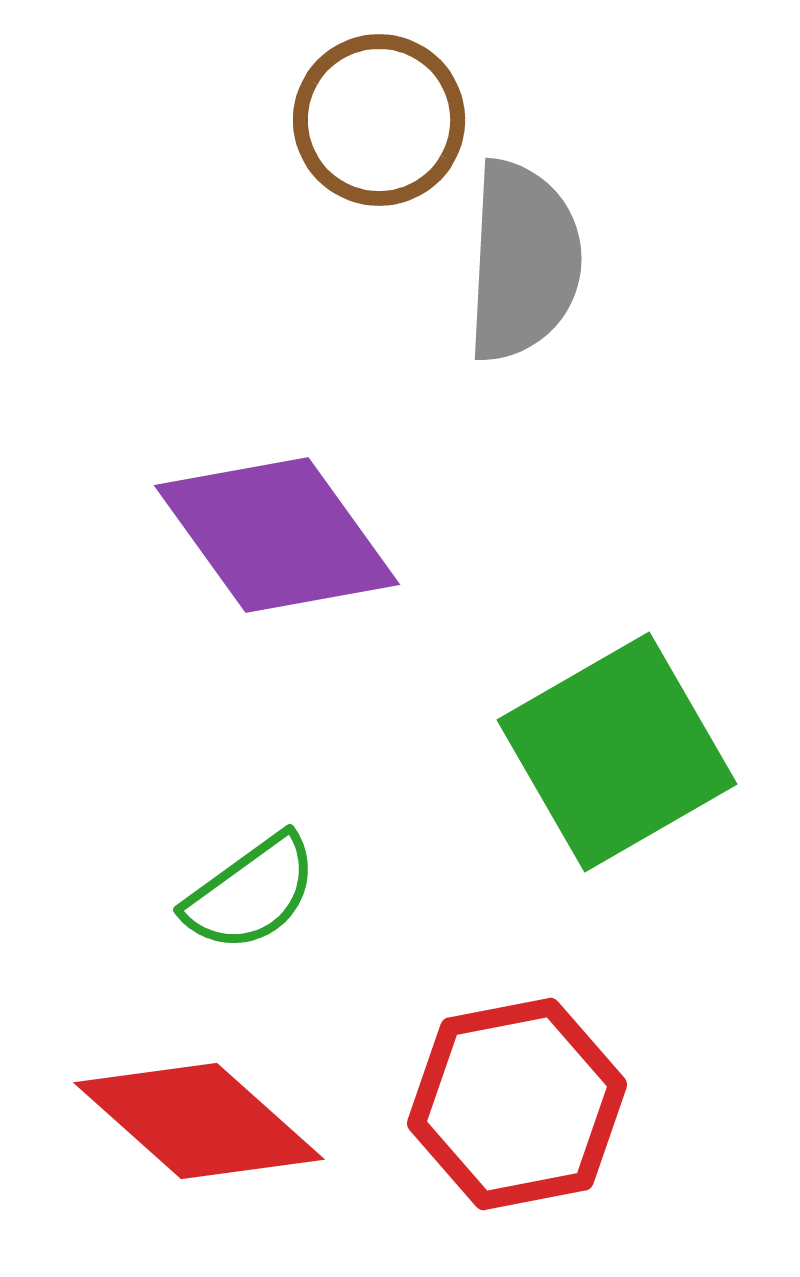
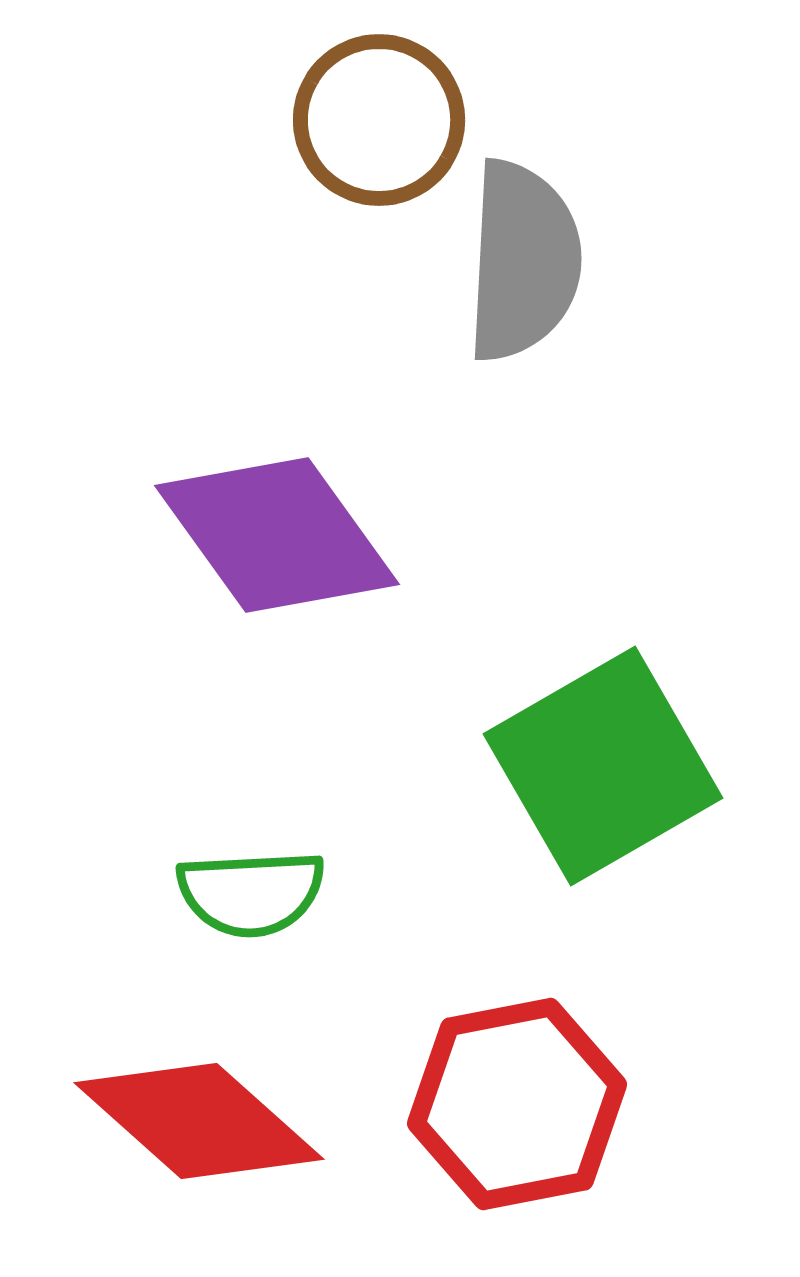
green square: moved 14 px left, 14 px down
green semicircle: rotated 33 degrees clockwise
